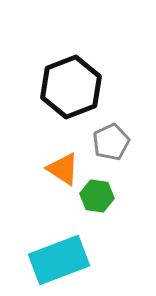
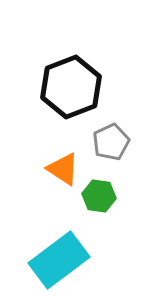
green hexagon: moved 2 px right
cyan rectangle: rotated 16 degrees counterclockwise
